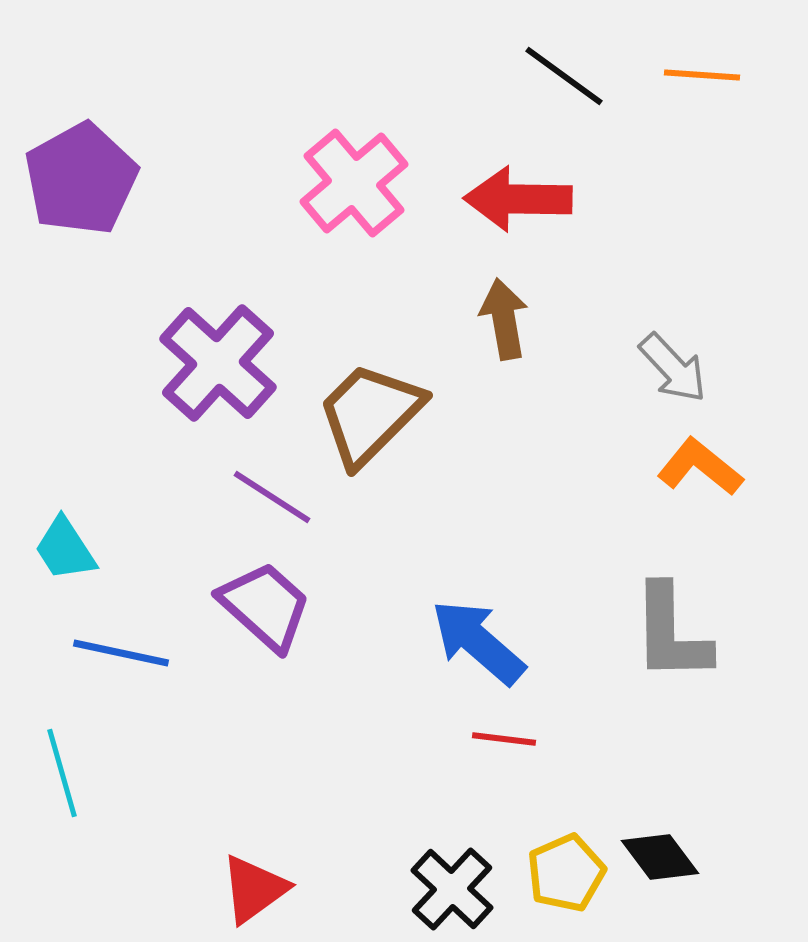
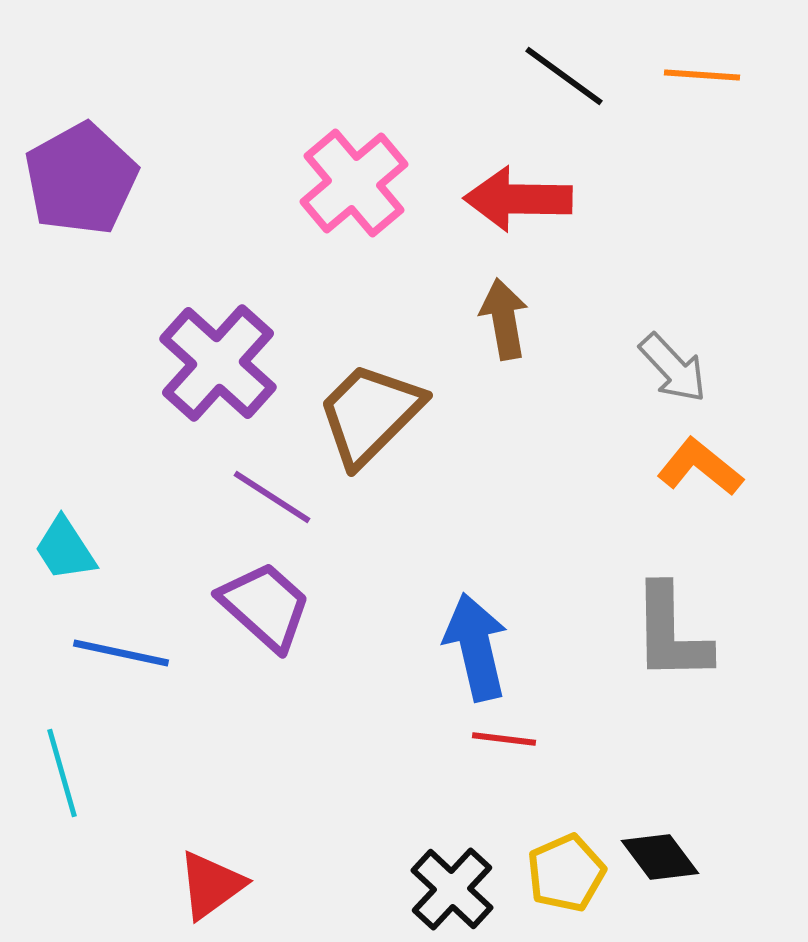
blue arrow: moved 2 px left, 5 px down; rotated 36 degrees clockwise
red triangle: moved 43 px left, 4 px up
